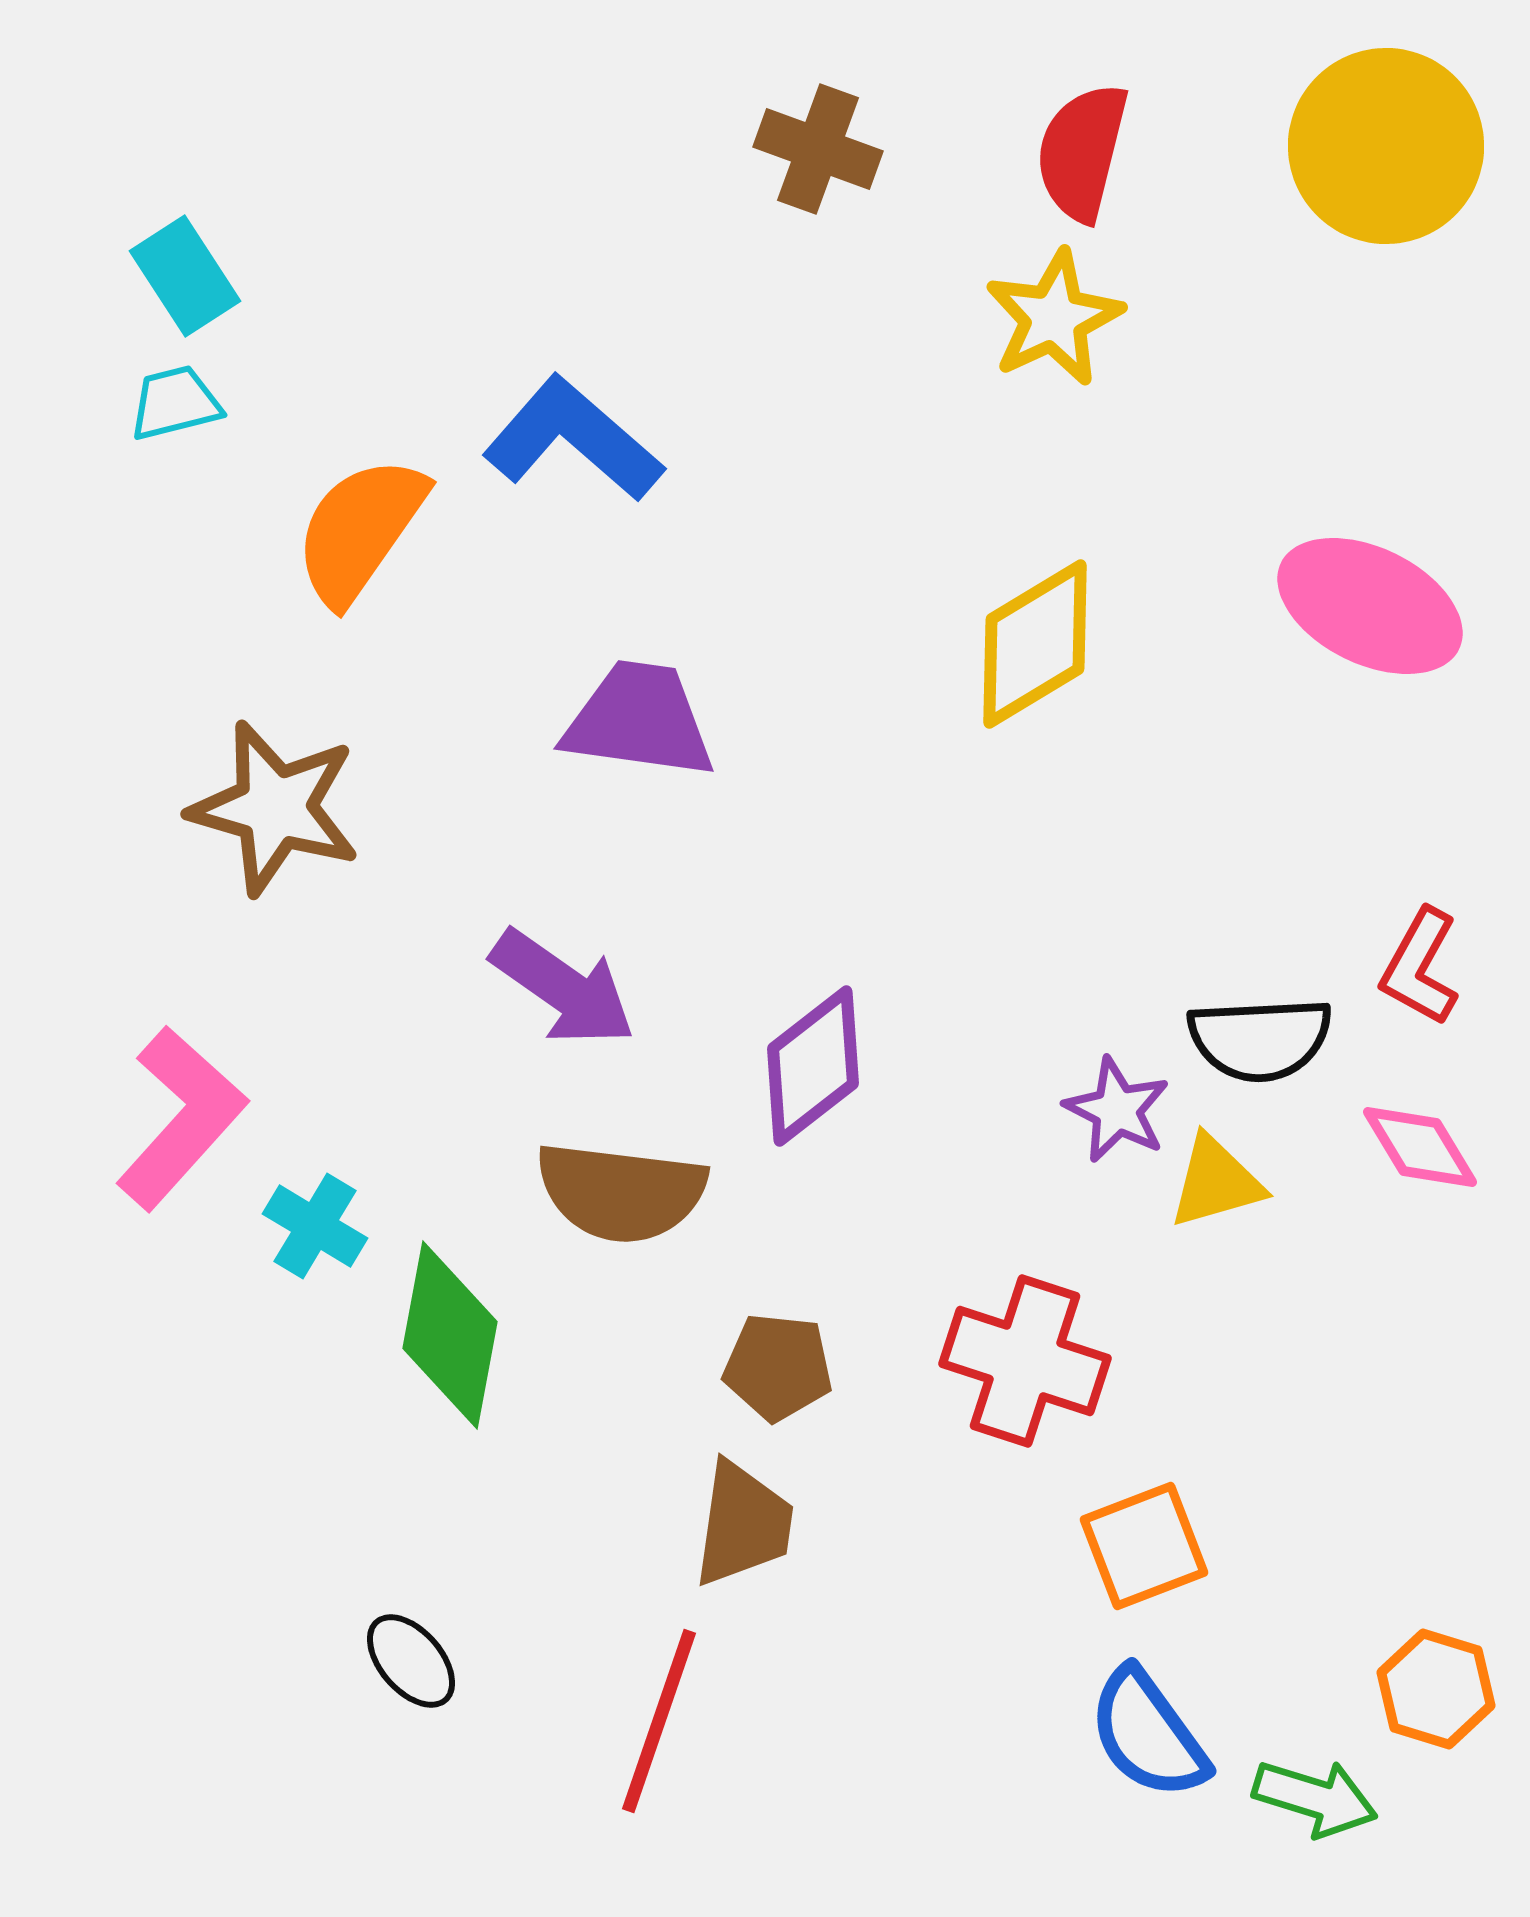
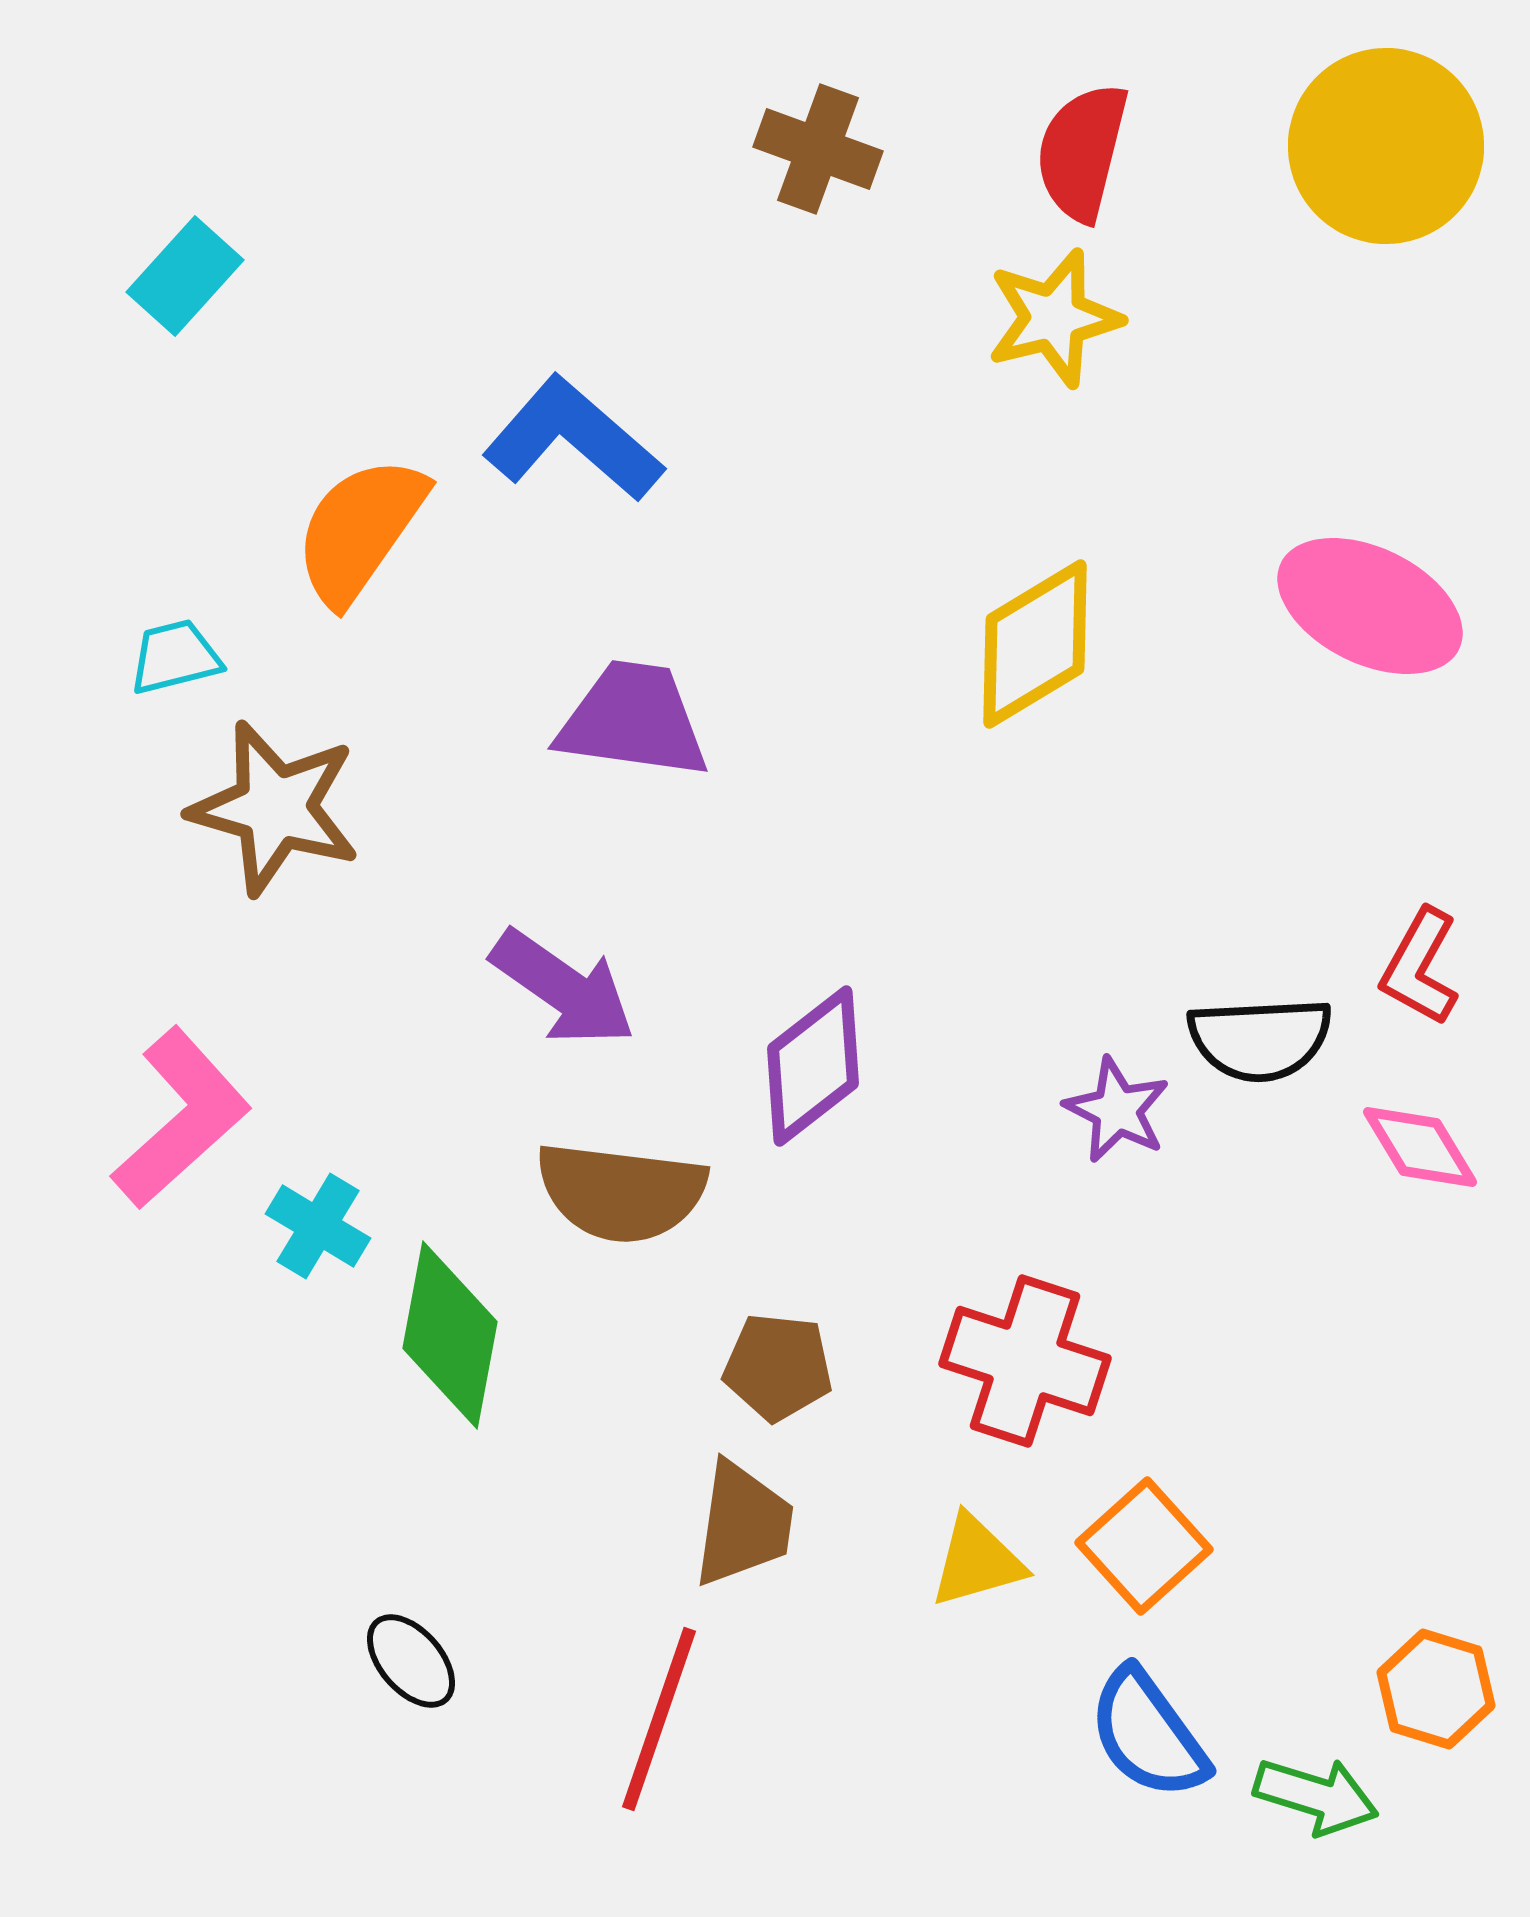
cyan rectangle: rotated 75 degrees clockwise
yellow star: rotated 11 degrees clockwise
cyan trapezoid: moved 254 px down
purple trapezoid: moved 6 px left
pink L-shape: rotated 6 degrees clockwise
yellow triangle: moved 239 px left, 379 px down
cyan cross: moved 3 px right
orange square: rotated 21 degrees counterclockwise
red line: moved 2 px up
green arrow: moved 1 px right, 2 px up
